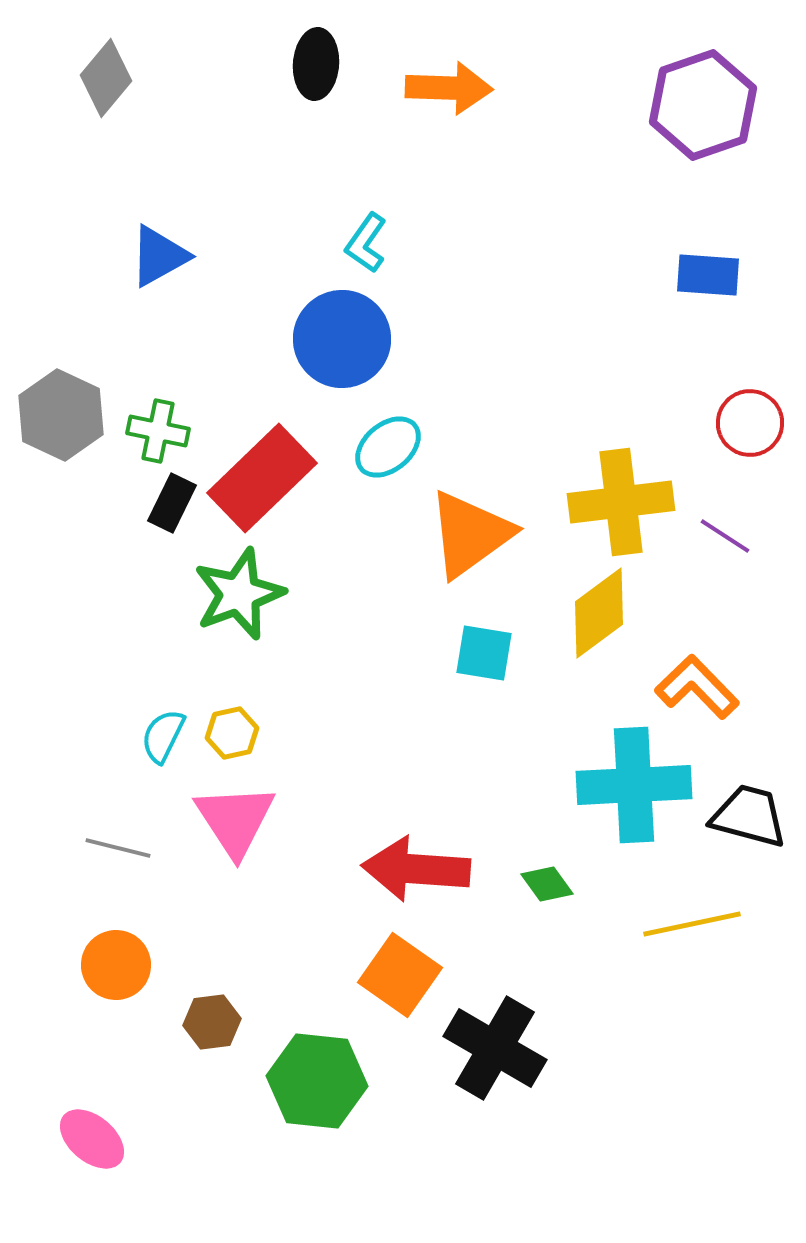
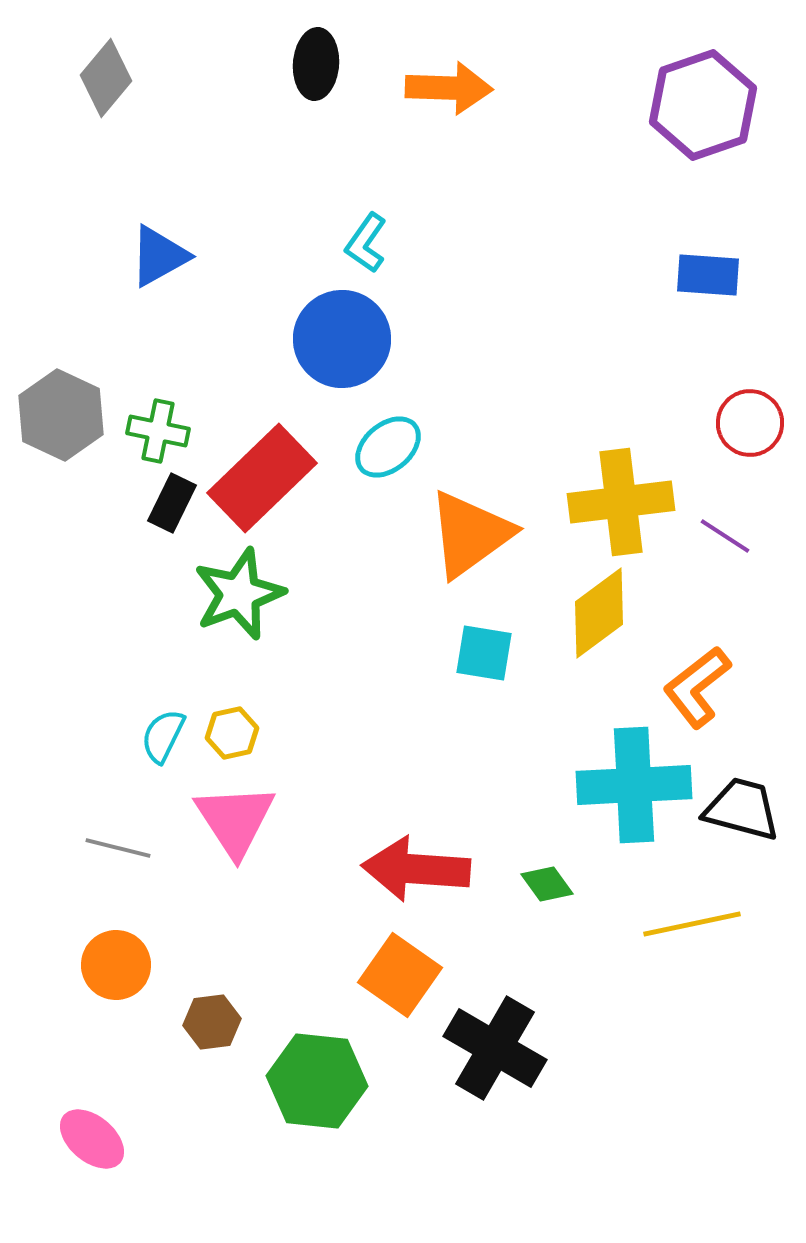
orange L-shape: rotated 84 degrees counterclockwise
black trapezoid: moved 7 px left, 7 px up
